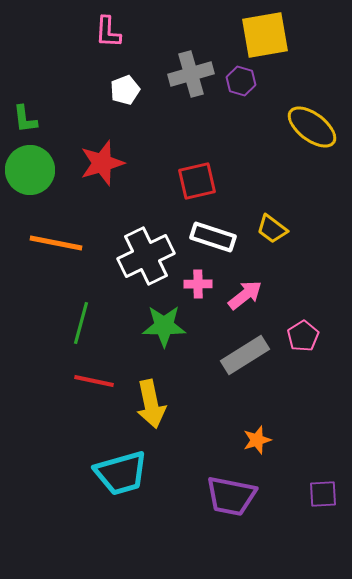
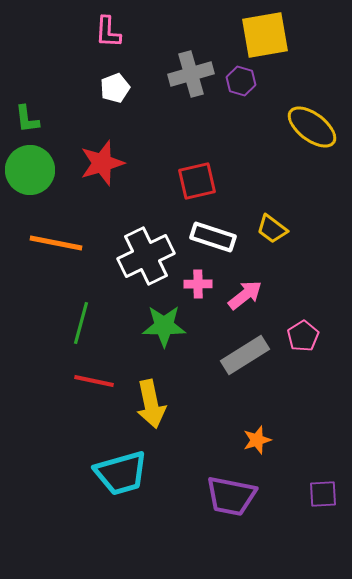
white pentagon: moved 10 px left, 2 px up
green L-shape: moved 2 px right
